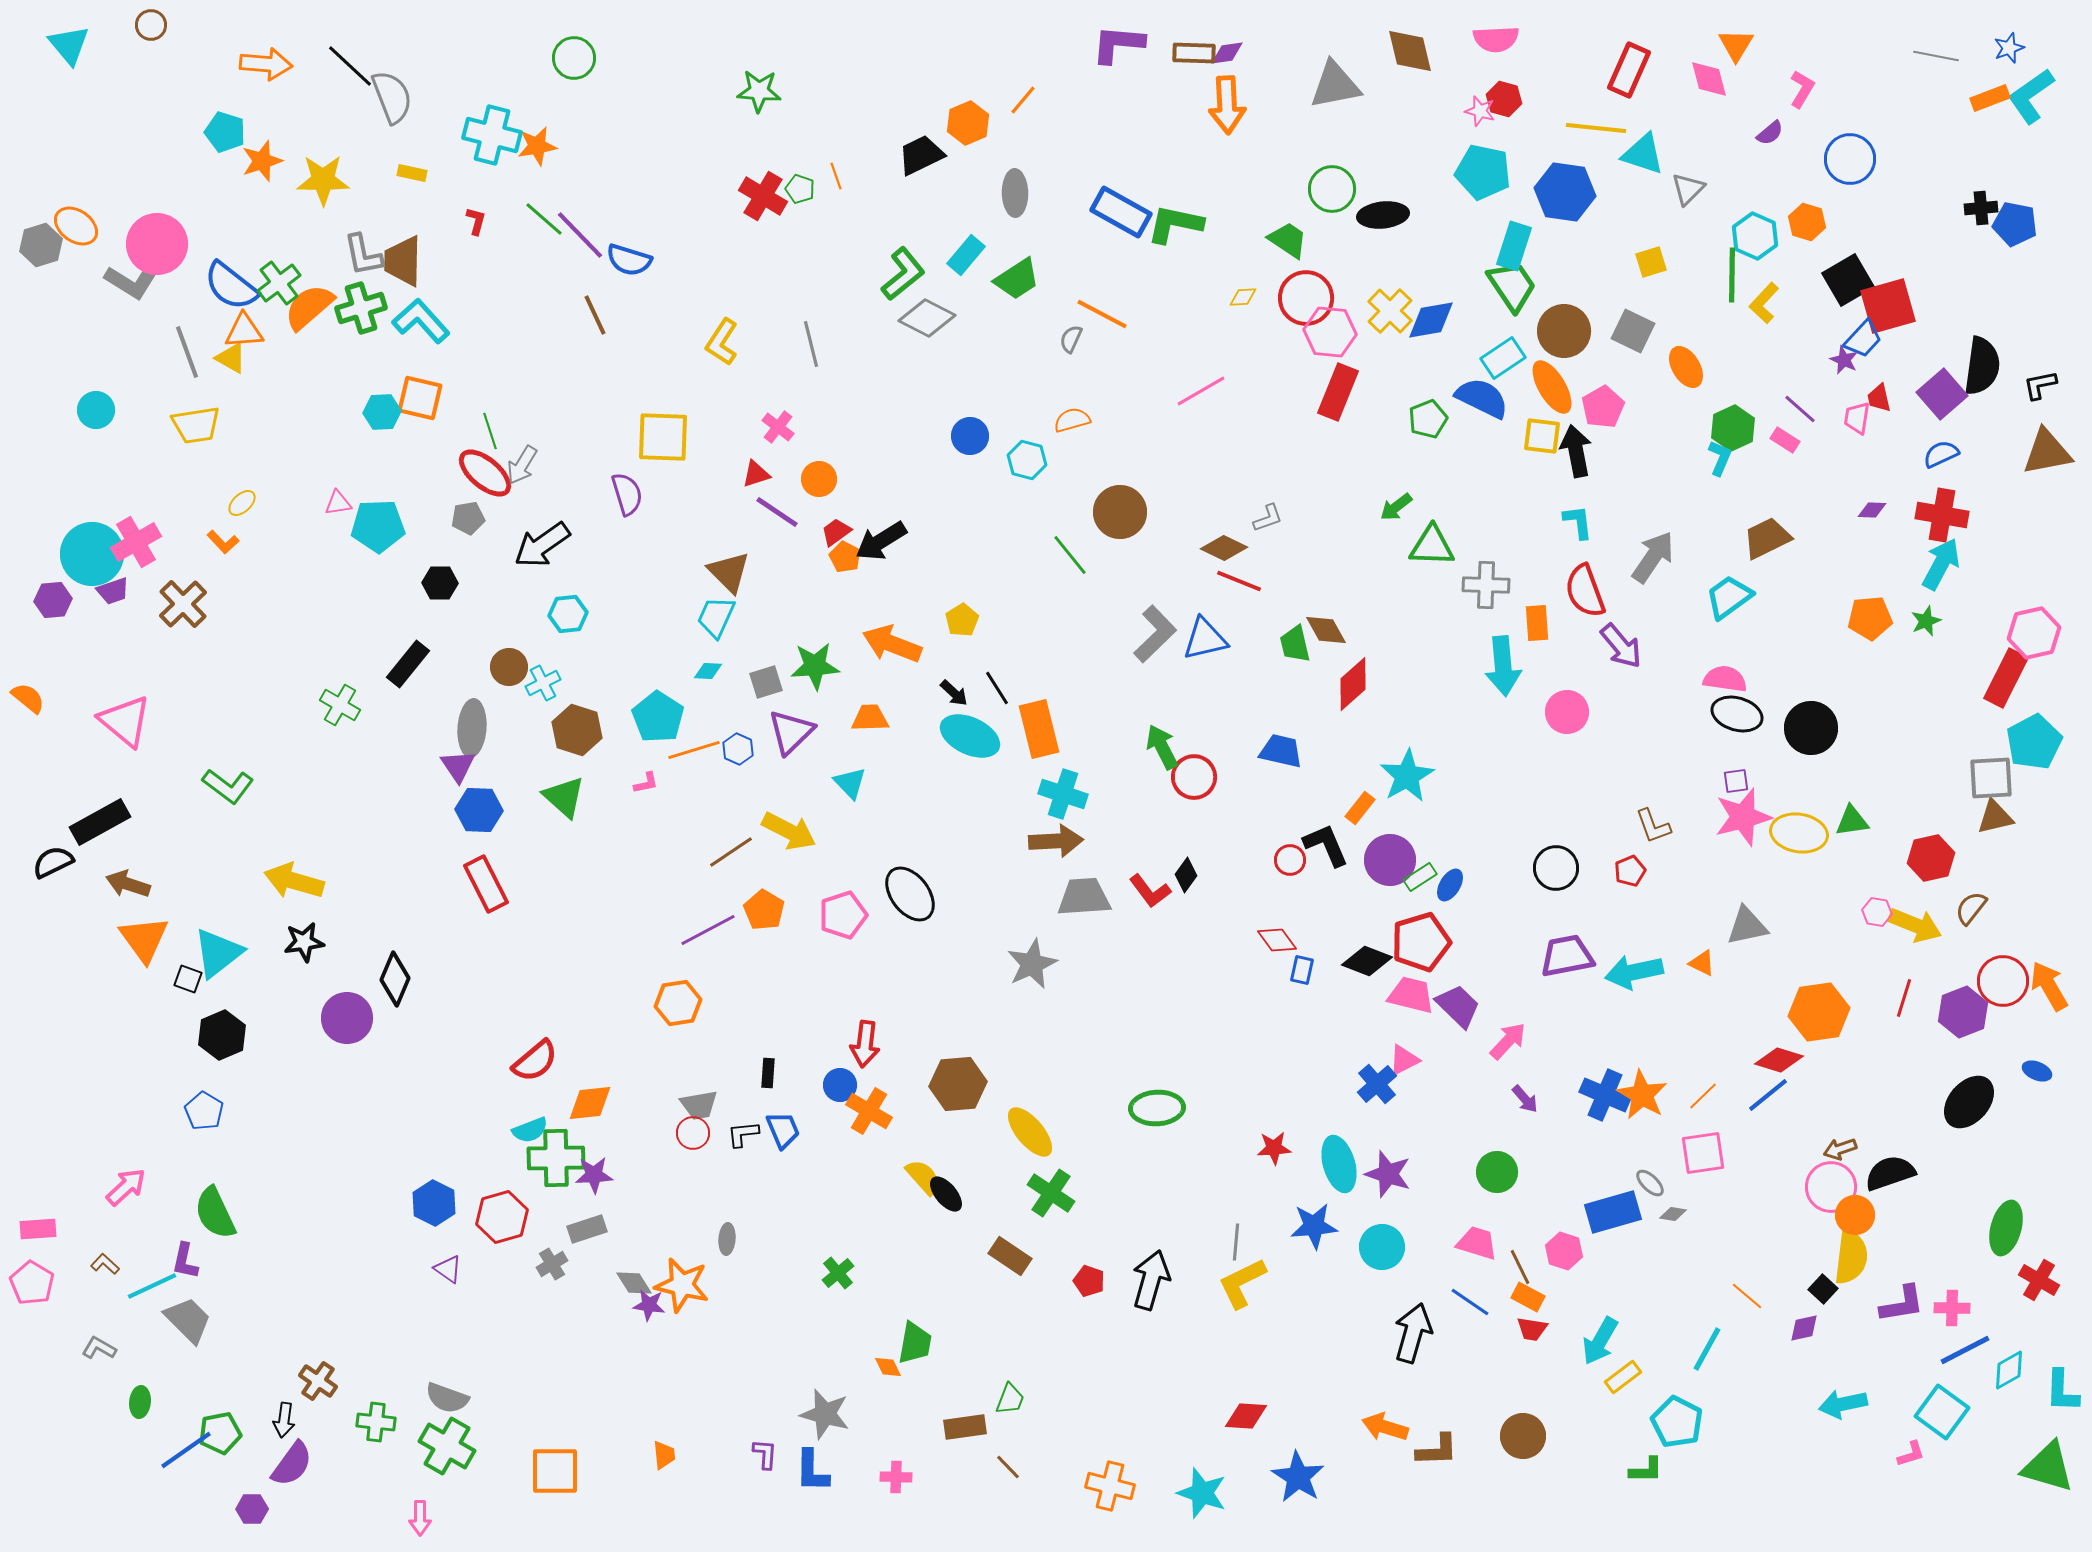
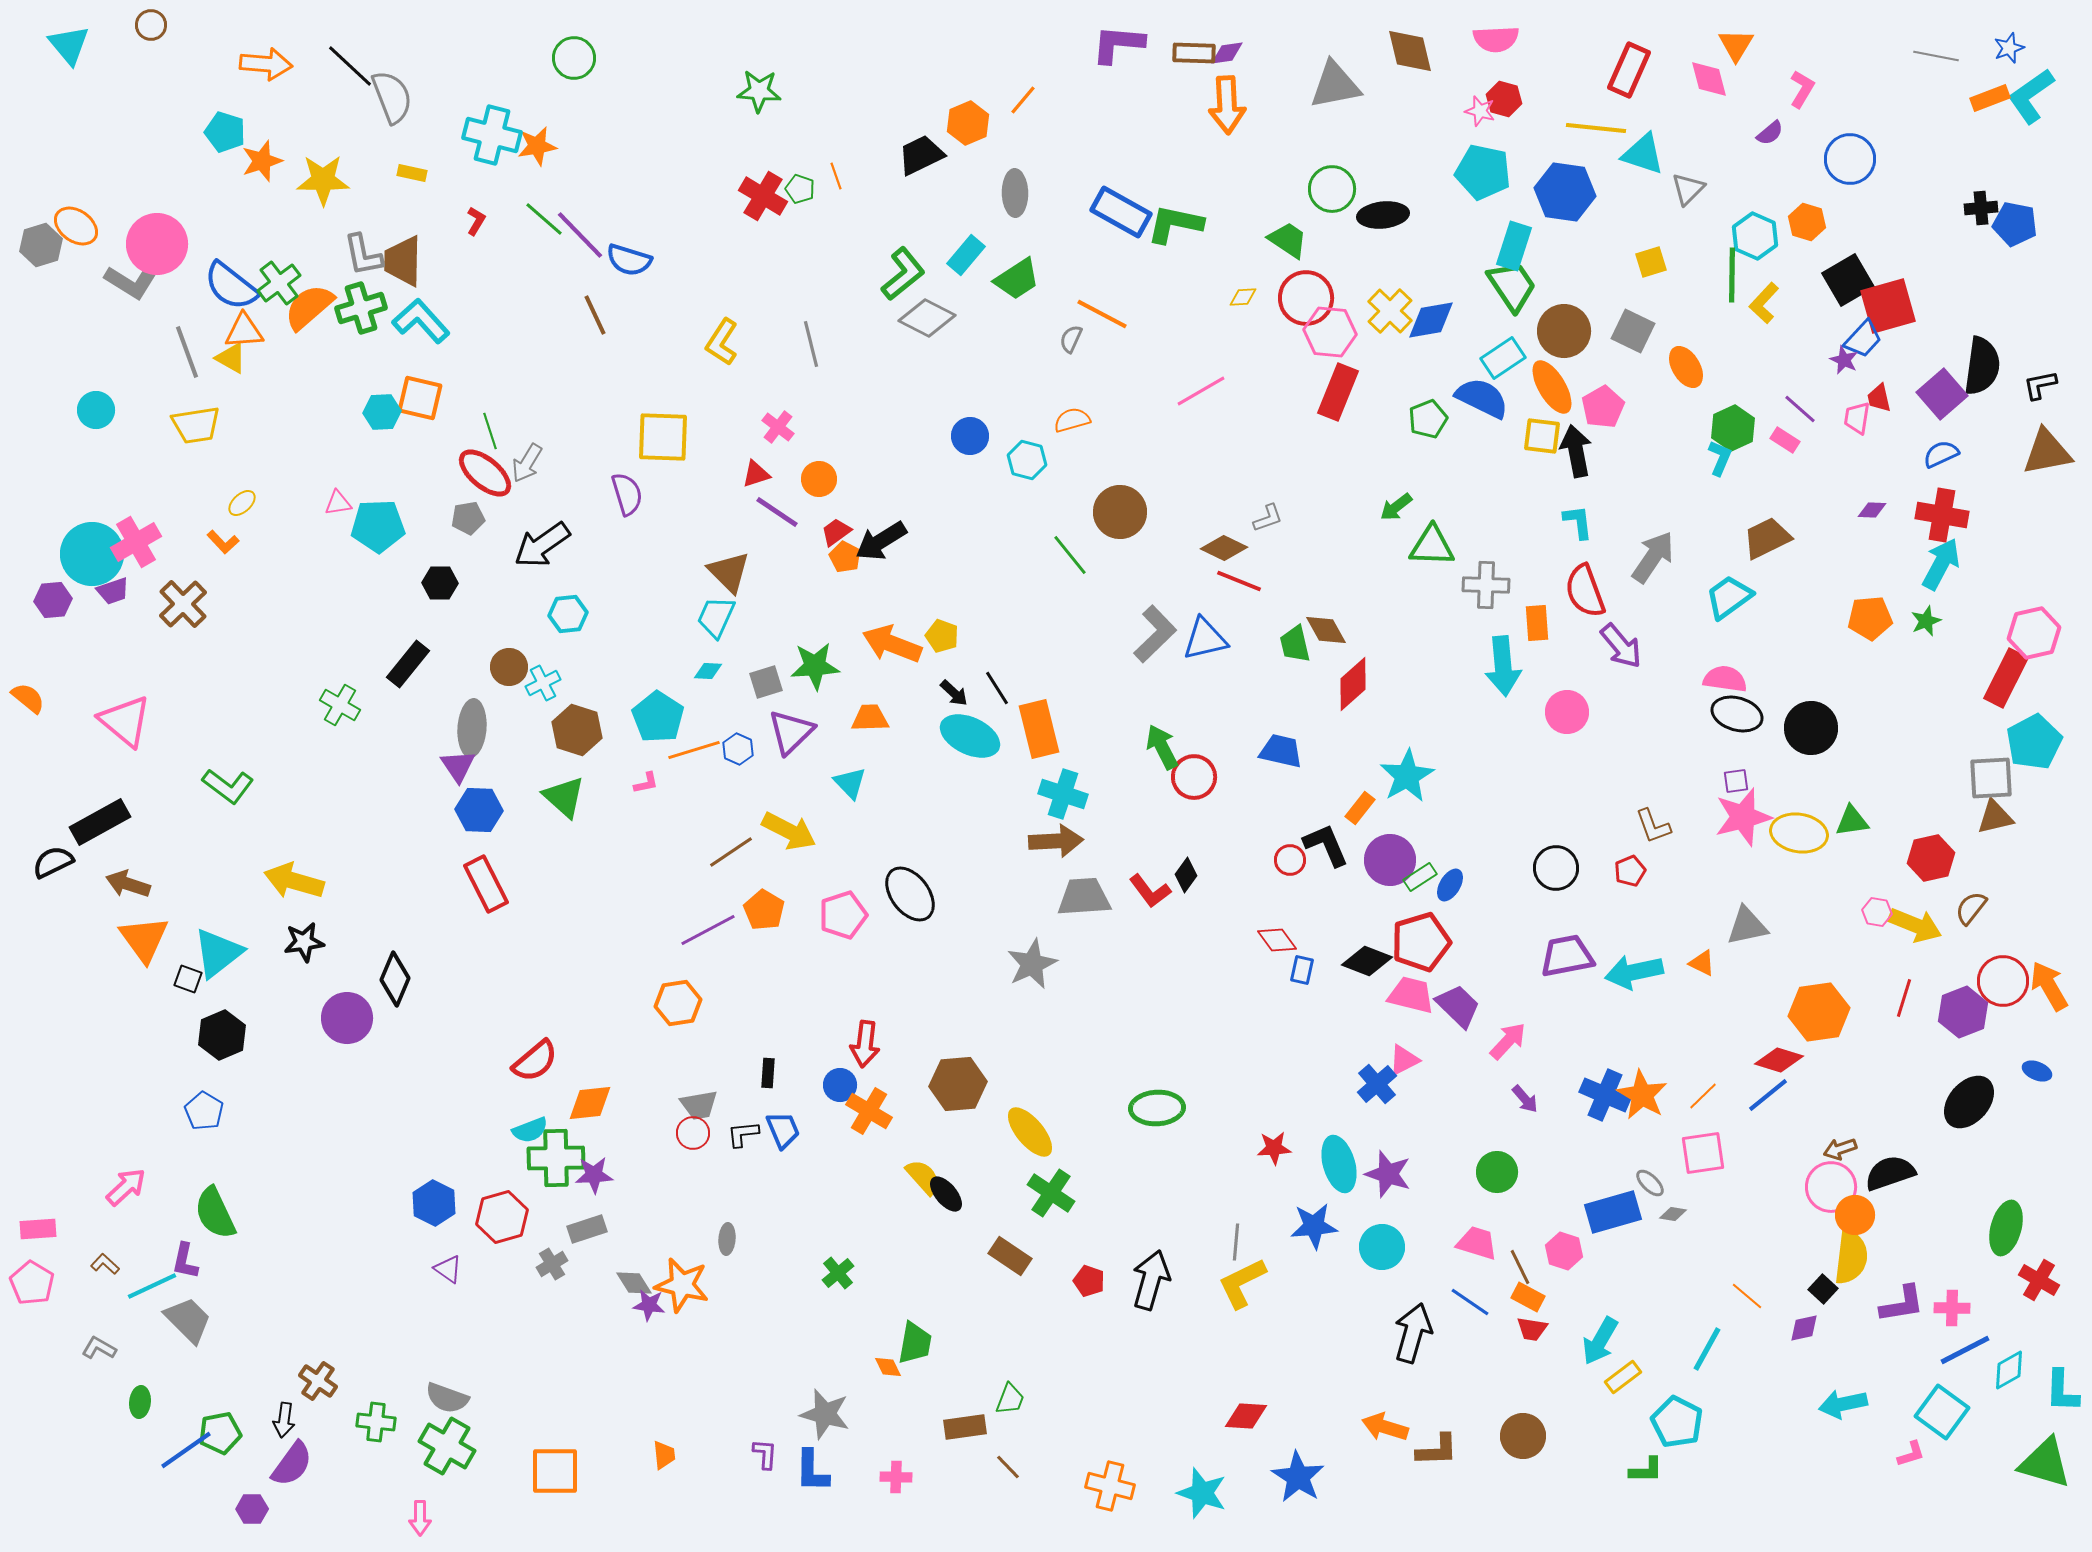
red L-shape at (476, 221): rotated 16 degrees clockwise
gray arrow at (522, 465): moved 5 px right, 2 px up
yellow pentagon at (962, 620): moved 20 px left, 16 px down; rotated 20 degrees counterclockwise
green triangle at (2048, 1467): moved 3 px left, 4 px up
